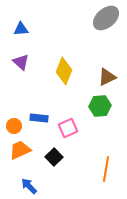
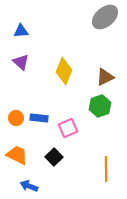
gray ellipse: moved 1 px left, 1 px up
blue triangle: moved 2 px down
brown triangle: moved 2 px left
green hexagon: rotated 15 degrees counterclockwise
orange circle: moved 2 px right, 8 px up
orange trapezoid: moved 3 px left, 5 px down; rotated 50 degrees clockwise
orange line: rotated 10 degrees counterclockwise
blue arrow: rotated 24 degrees counterclockwise
